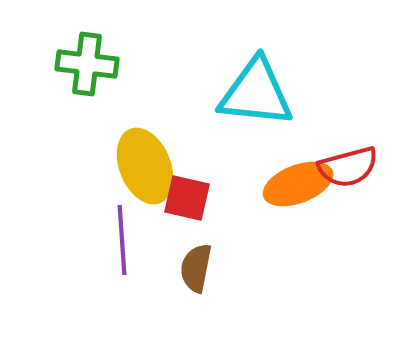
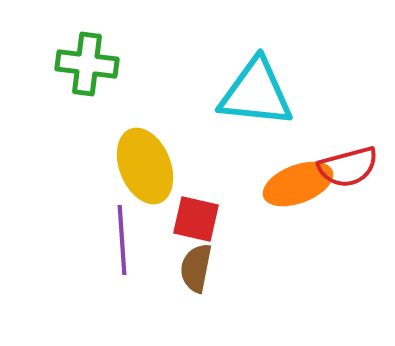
red square: moved 9 px right, 21 px down
